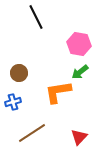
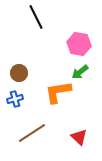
blue cross: moved 2 px right, 3 px up
red triangle: rotated 30 degrees counterclockwise
